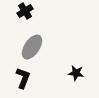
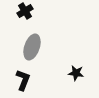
gray ellipse: rotated 15 degrees counterclockwise
black L-shape: moved 2 px down
